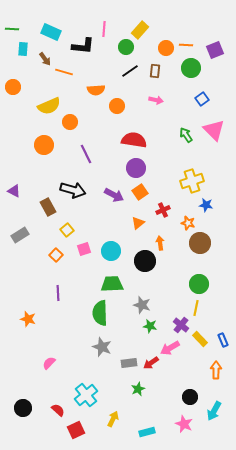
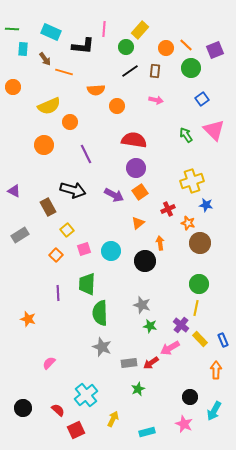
orange line at (186, 45): rotated 40 degrees clockwise
red cross at (163, 210): moved 5 px right, 1 px up
green trapezoid at (112, 284): moved 25 px left; rotated 85 degrees counterclockwise
